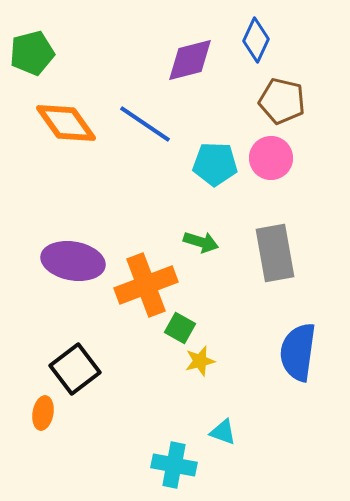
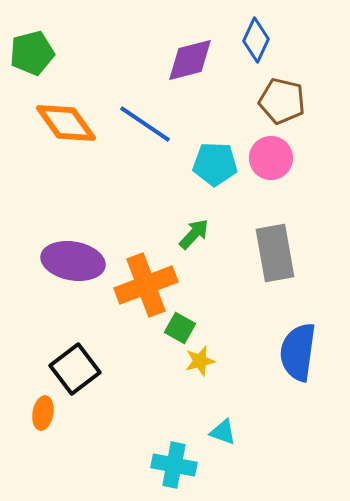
green arrow: moved 7 px left, 8 px up; rotated 64 degrees counterclockwise
